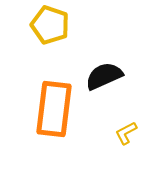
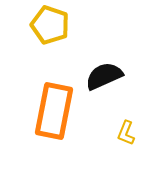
orange rectangle: moved 2 px down; rotated 4 degrees clockwise
yellow L-shape: rotated 40 degrees counterclockwise
